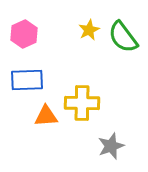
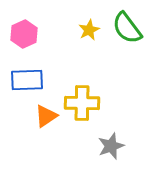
green semicircle: moved 4 px right, 9 px up
orange triangle: rotated 30 degrees counterclockwise
